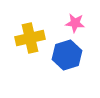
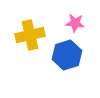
yellow cross: moved 3 px up
